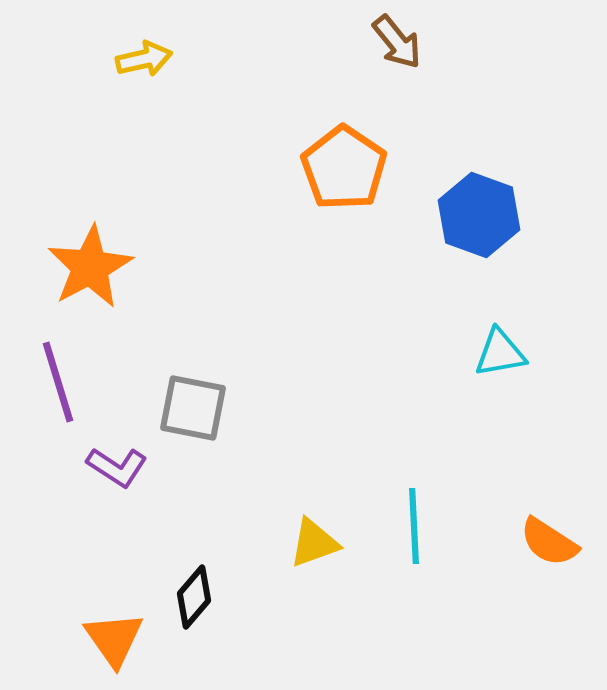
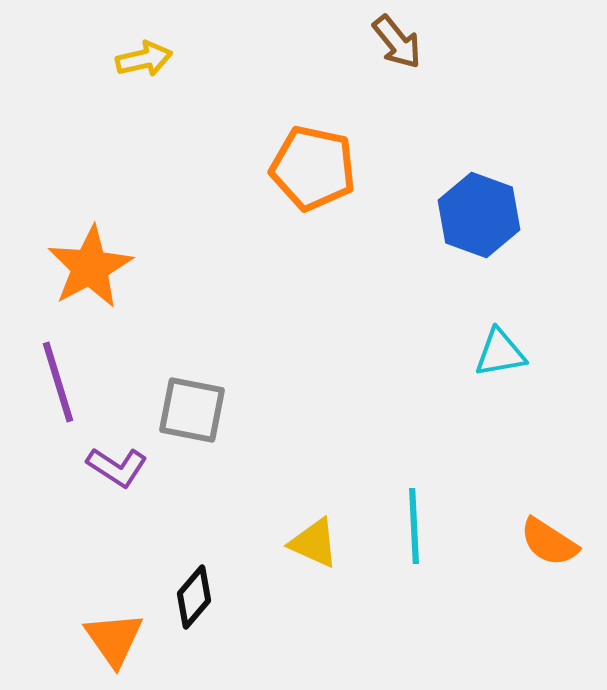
orange pentagon: moved 31 px left; rotated 22 degrees counterclockwise
gray square: moved 1 px left, 2 px down
yellow triangle: rotated 44 degrees clockwise
